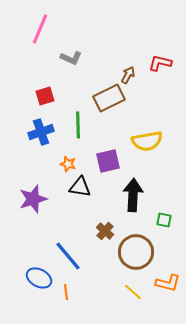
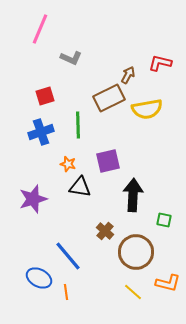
yellow semicircle: moved 32 px up
